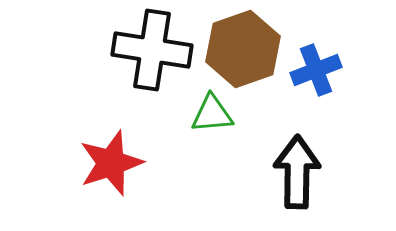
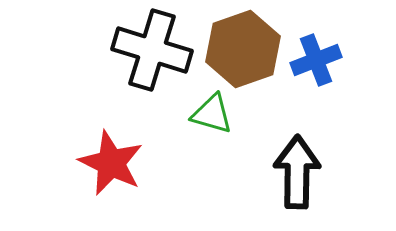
black cross: rotated 8 degrees clockwise
blue cross: moved 10 px up
green triangle: rotated 21 degrees clockwise
red star: rotated 28 degrees counterclockwise
